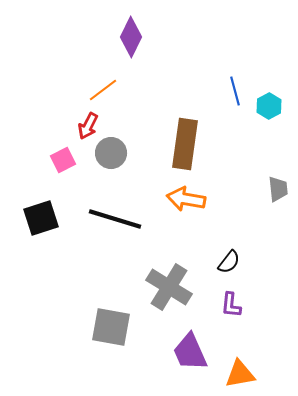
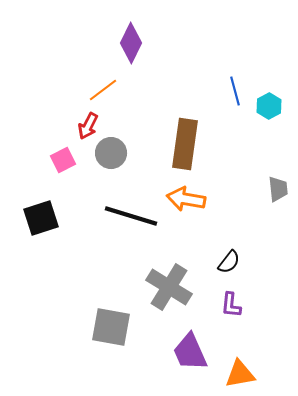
purple diamond: moved 6 px down
black line: moved 16 px right, 3 px up
